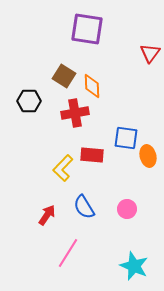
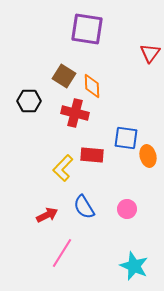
red cross: rotated 24 degrees clockwise
red arrow: rotated 30 degrees clockwise
pink line: moved 6 px left
